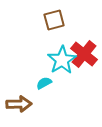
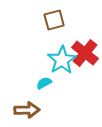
red cross: moved 1 px right, 1 px up
brown arrow: moved 8 px right, 6 px down
